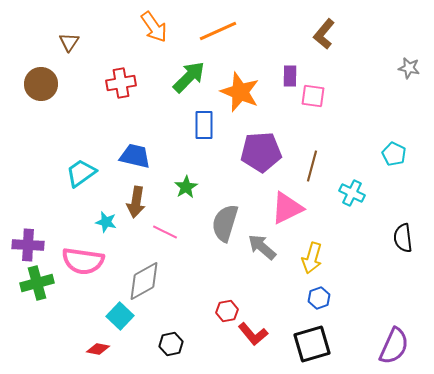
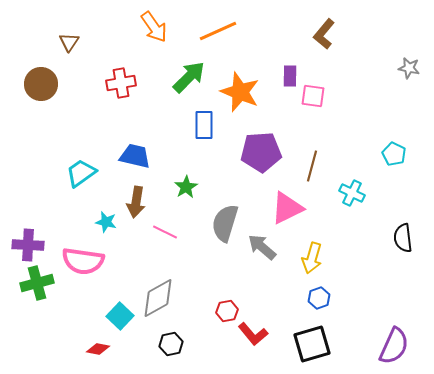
gray diamond: moved 14 px right, 17 px down
